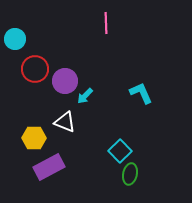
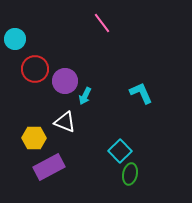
pink line: moved 4 px left; rotated 35 degrees counterclockwise
cyan arrow: rotated 18 degrees counterclockwise
